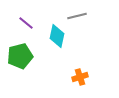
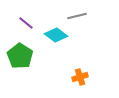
cyan diamond: moved 1 px left, 1 px up; rotated 65 degrees counterclockwise
green pentagon: rotated 25 degrees counterclockwise
